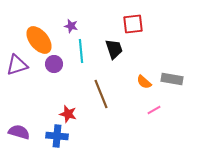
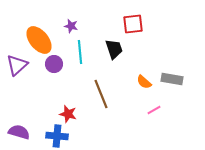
cyan line: moved 1 px left, 1 px down
purple triangle: rotated 25 degrees counterclockwise
